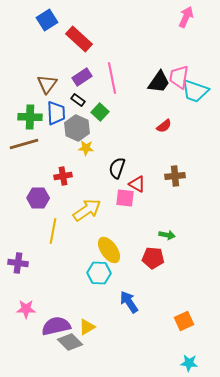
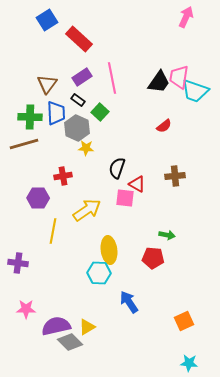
yellow ellipse: rotated 28 degrees clockwise
